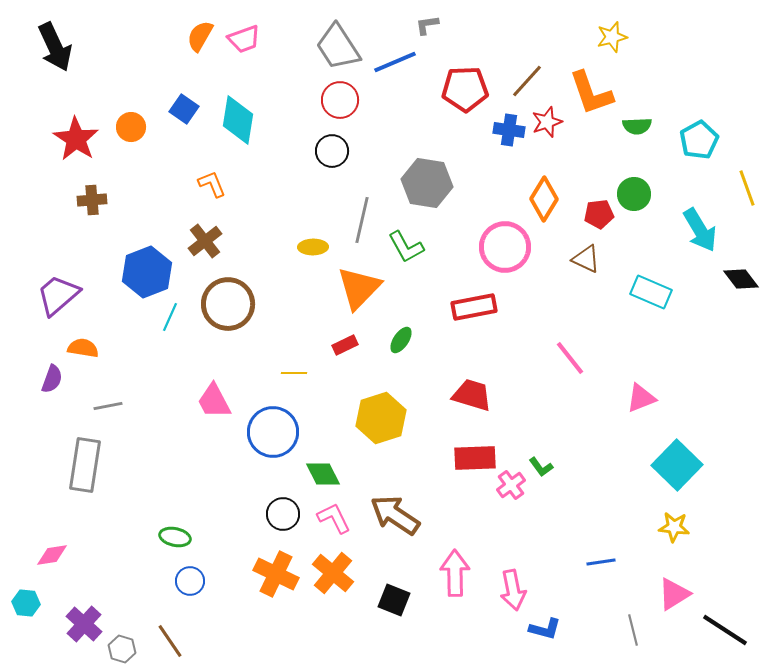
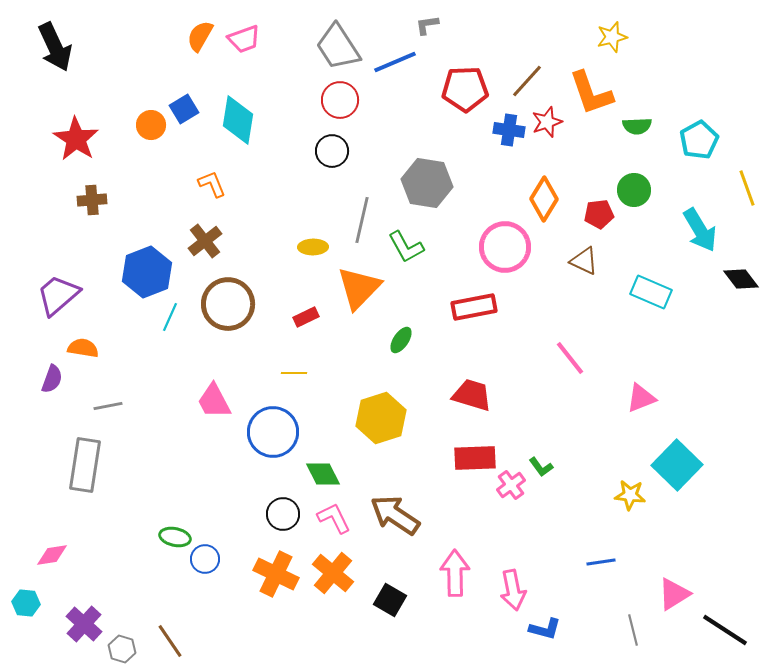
blue square at (184, 109): rotated 24 degrees clockwise
orange circle at (131, 127): moved 20 px right, 2 px up
green circle at (634, 194): moved 4 px up
brown triangle at (586, 259): moved 2 px left, 2 px down
red rectangle at (345, 345): moved 39 px left, 28 px up
yellow star at (674, 527): moved 44 px left, 32 px up
blue circle at (190, 581): moved 15 px right, 22 px up
black square at (394, 600): moved 4 px left; rotated 8 degrees clockwise
